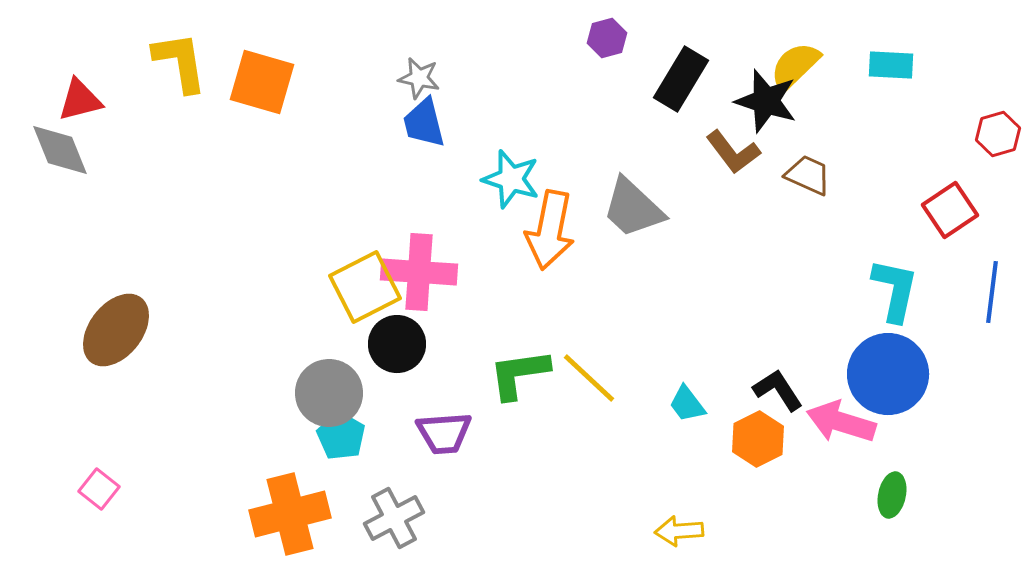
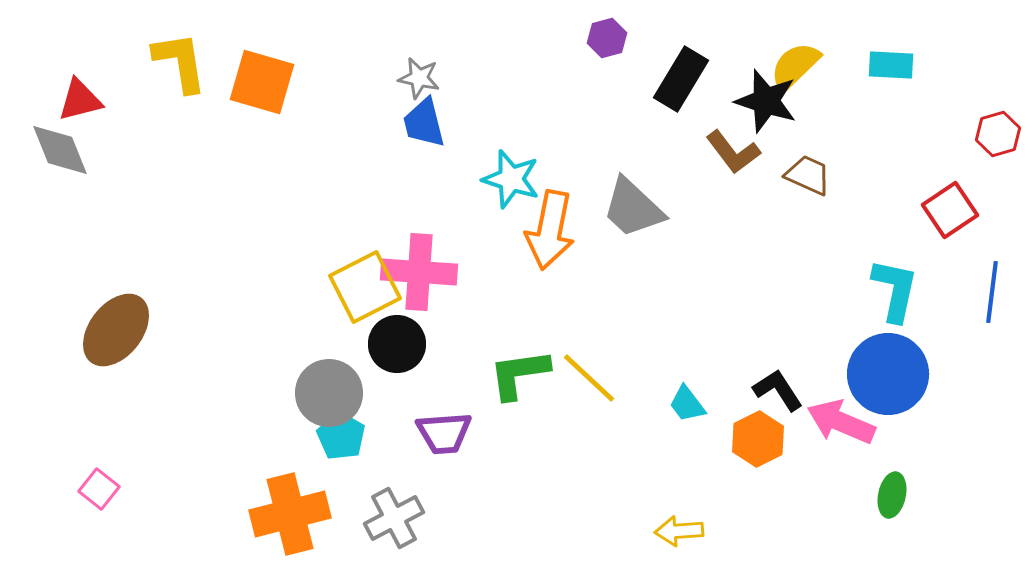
pink arrow: rotated 6 degrees clockwise
